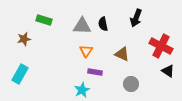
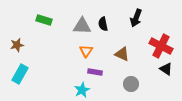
brown star: moved 7 px left, 6 px down
black triangle: moved 2 px left, 2 px up
